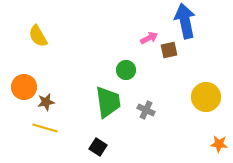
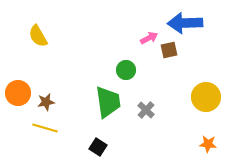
blue arrow: moved 2 px down; rotated 80 degrees counterclockwise
orange circle: moved 6 px left, 6 px down
gray cross: rotated 18 degrees clockwise
orange star: moved 11 px left
